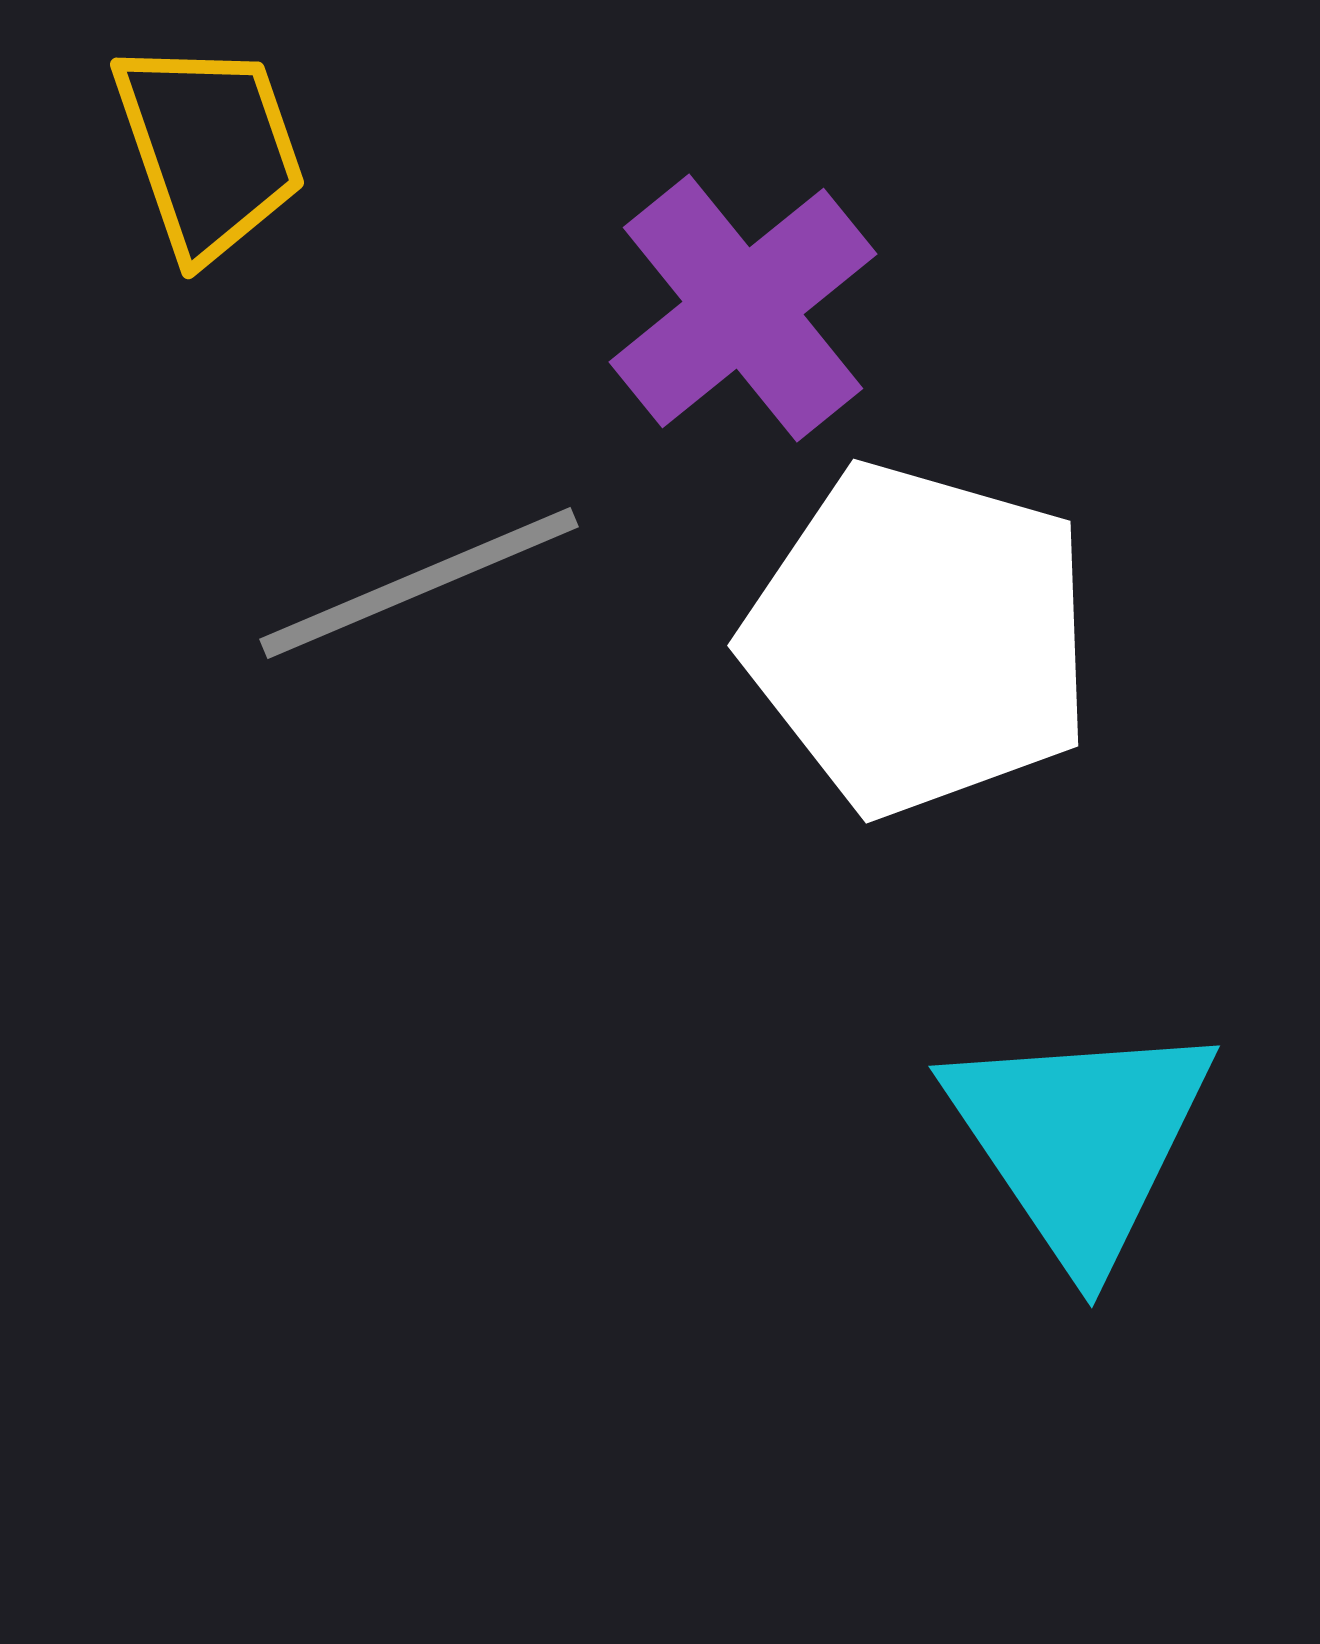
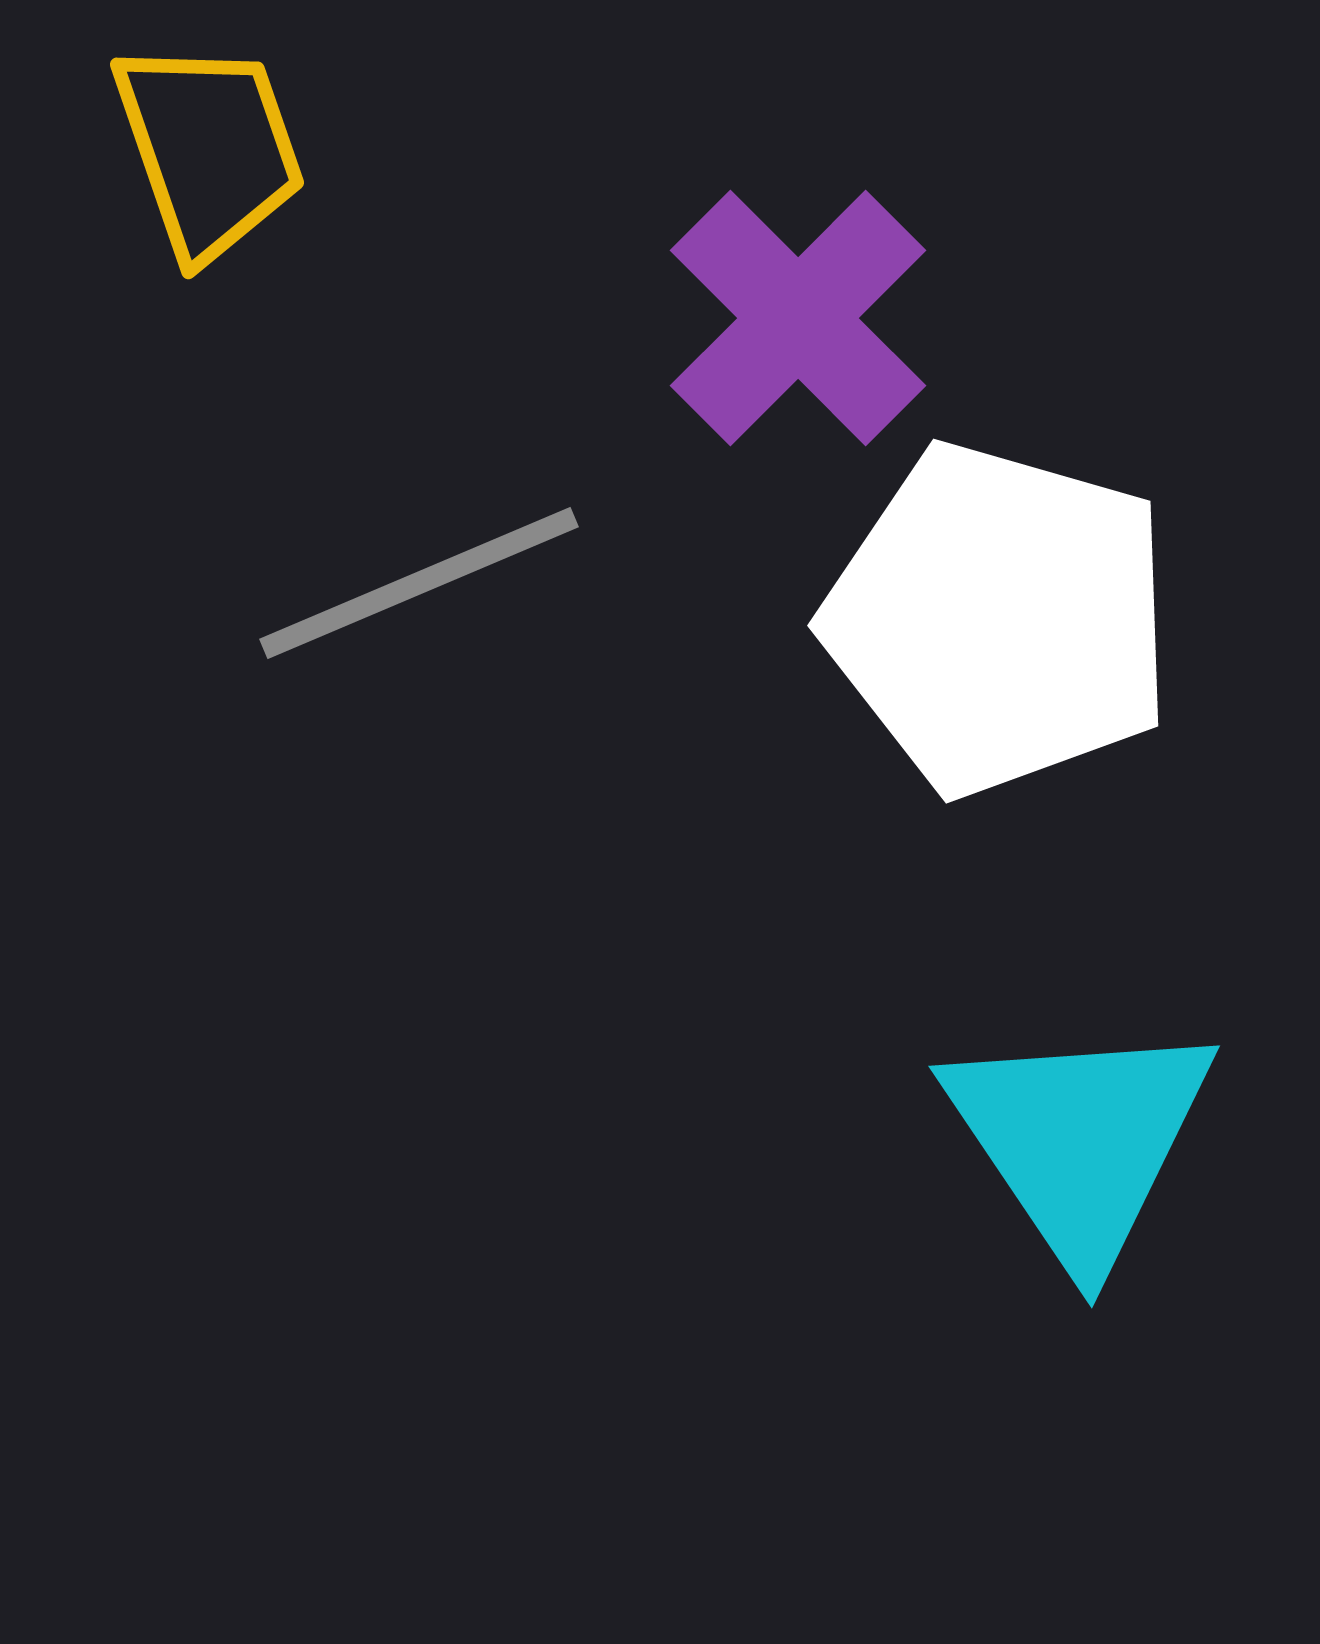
purple cross: moved 55 px right, 10 px down; rotated 6 degrees counterclockwise
white pentagon: moved 80 px right, 20 px up
